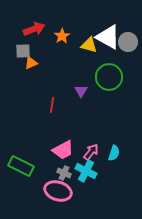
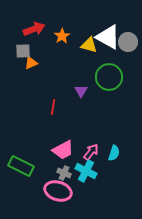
red line: moved 1 px right, 2 px down
